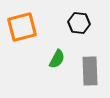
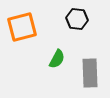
black hexagon: moved 2 px left, 4 px up
gray rectangle: moved 2 px down
